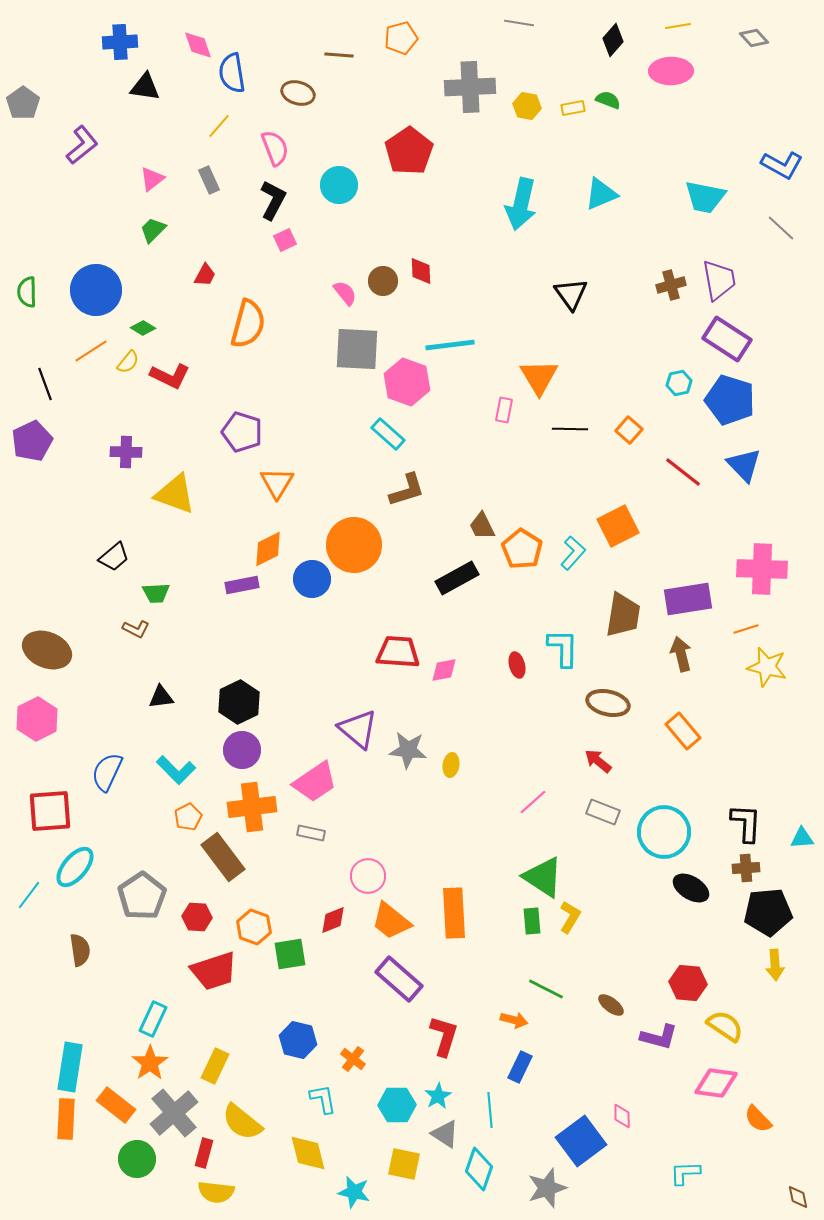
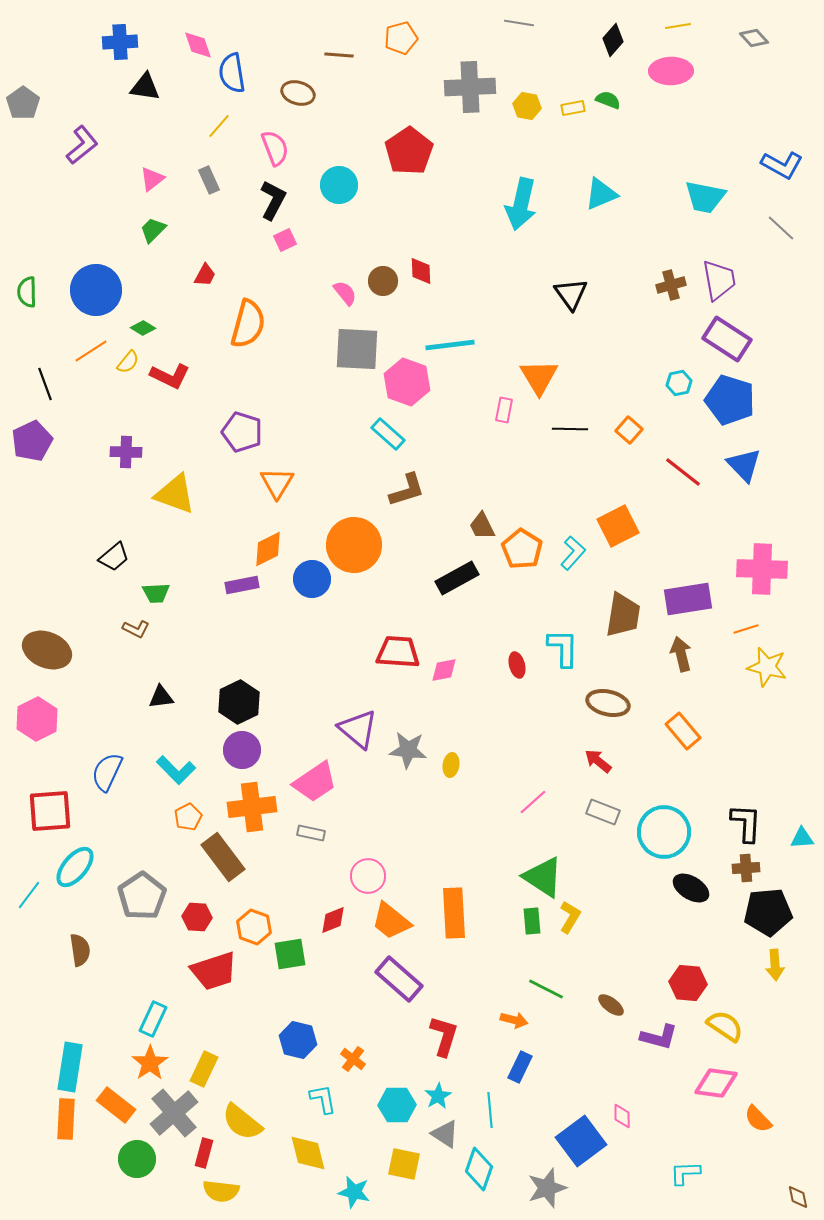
yellow rectangle at (215, 1066): moved 11 px left, 3 px down
yellow semicircle at (216, 1192): moved 5 px right, 1 px up
